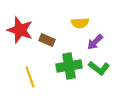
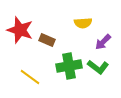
yellow semicircle: moved 3 px right
purple arrow: moved 8 px right
green L-shape: moved 1 px left, 1 px up
yellow line: rotated 35 degrees counterclockwise
